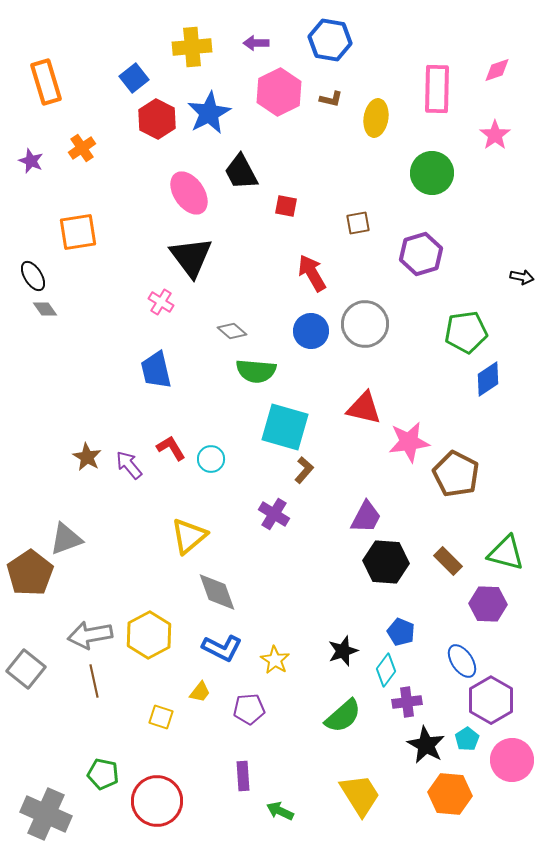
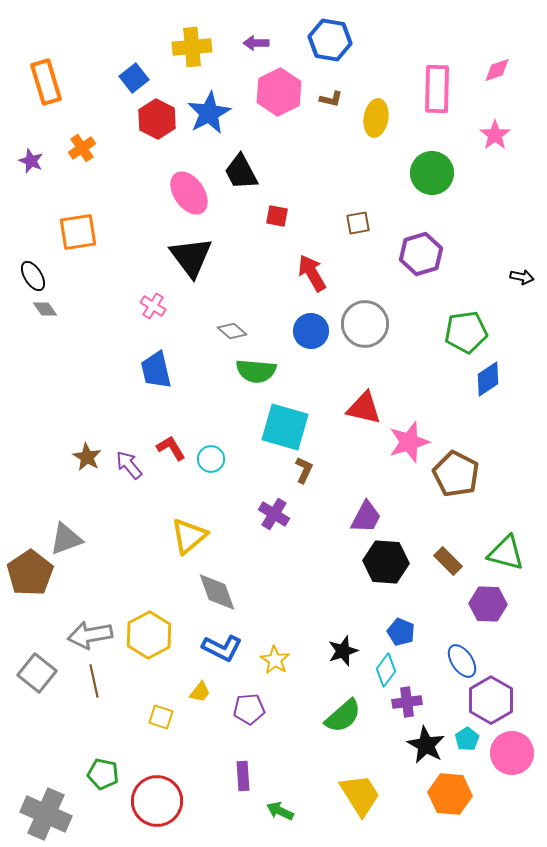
red square at (286, 206): moved 9 px left, 10 px down
pink cross at (161, 302): moved 8 px left, 4 px down
pink star at (409, 442): rotated 9 degrees counterclockwise
brown L-shape at (304, 470): rotated 16 degrees counterclockwise
gray square at (26, 669): moved 11 px right, 4 px down
pink circle at (512, 760): moved 7 px up
